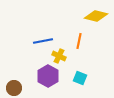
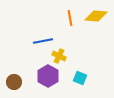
yellow diamond: rotated 10 degrees counterclockwise
orange line: moved 9 px left, 23 px up; rotated 21 degrees counterclockwise
brown circle: moved 6 px up
